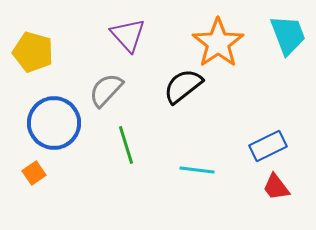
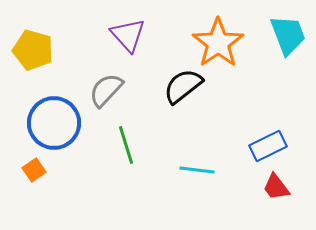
yellow pentagon: moved 2 px up
orange square: moved 3 px up
